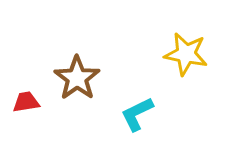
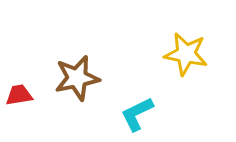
brown star: rotated 24 degrees clockwise
red trapezoid: moved 7 px left, 7 px up
